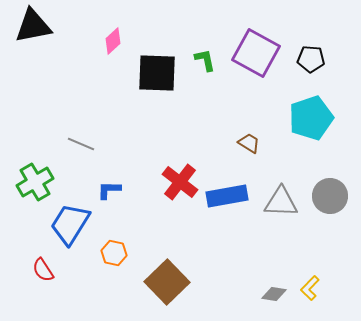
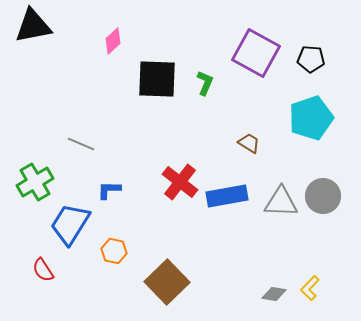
green L-shape: moved 23 px down; rotated 35 degrees clockwise
black square: moved 6 px down
gray circle: moved 7 px left
orange hexagon: moved 2 px up
